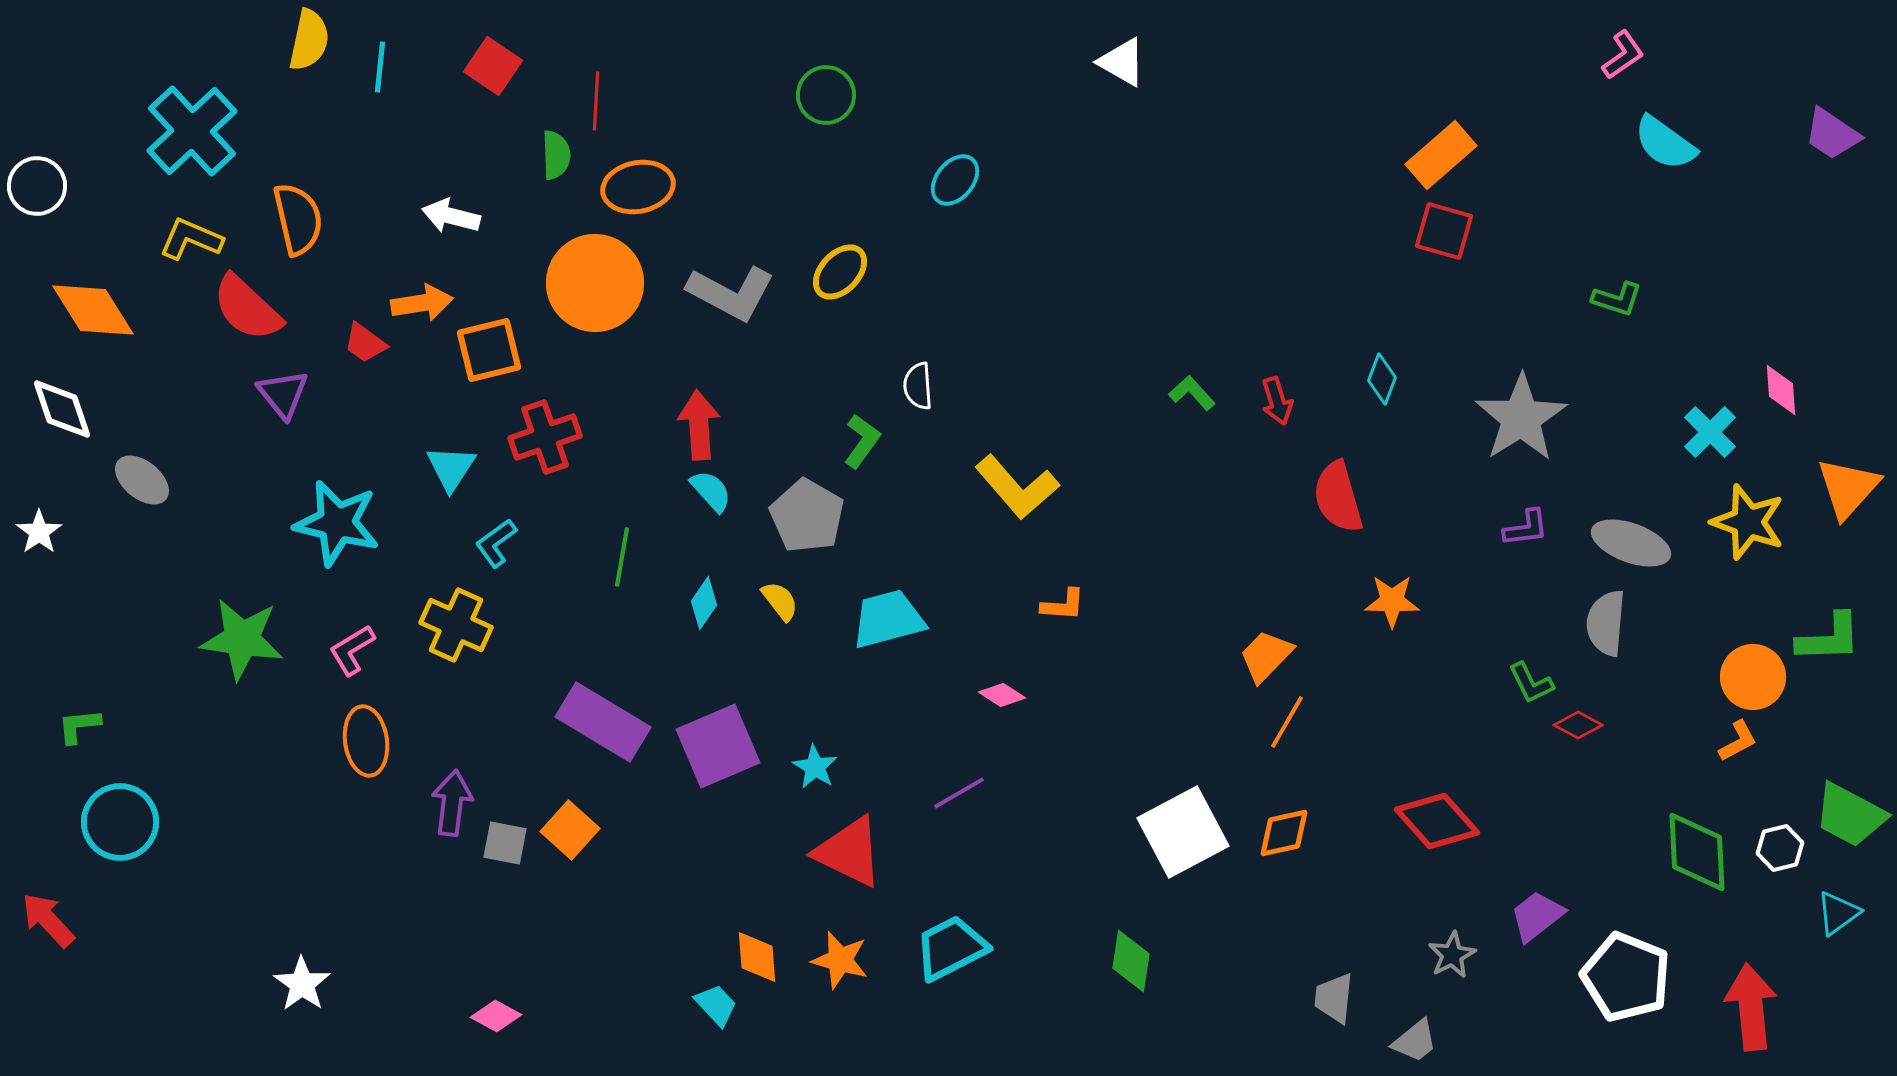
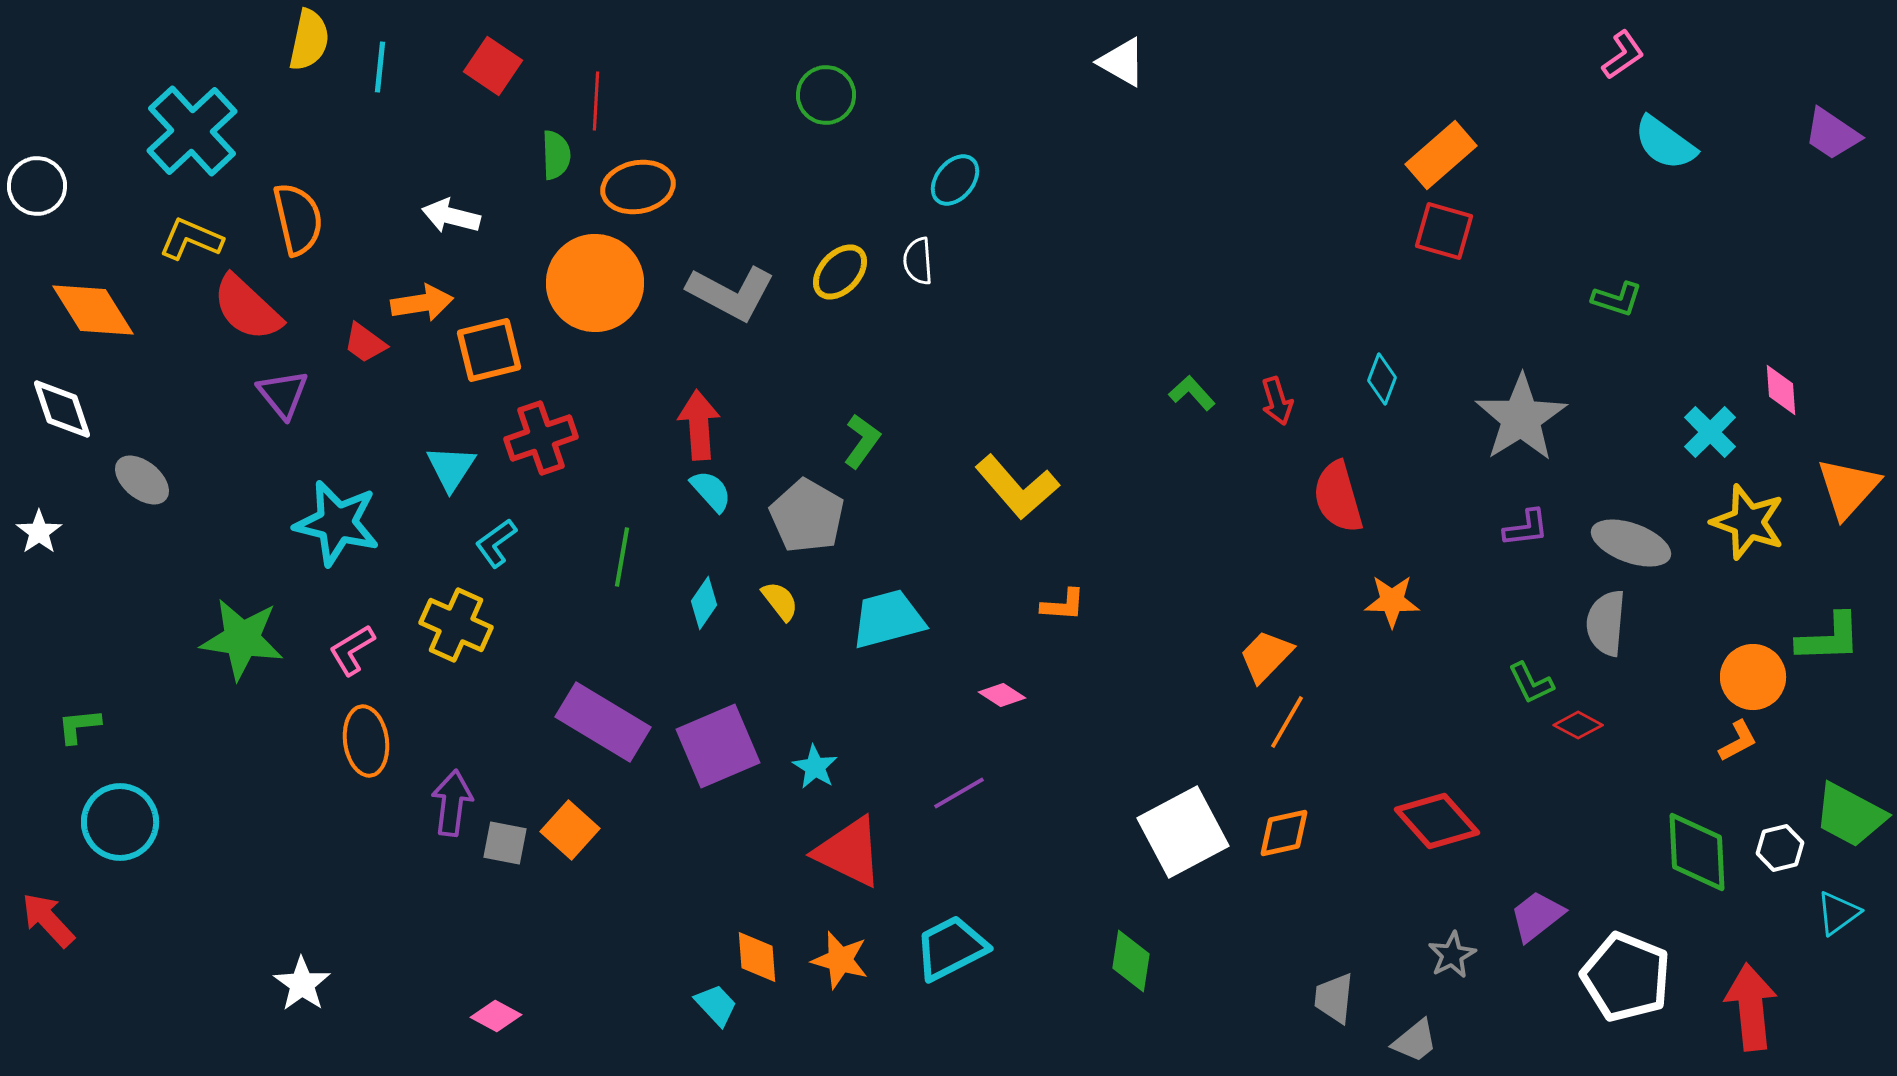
white semicircle at (918, 386): moved 125 px up
red cross at (545, 437): moved 4 px left, 1 px down
